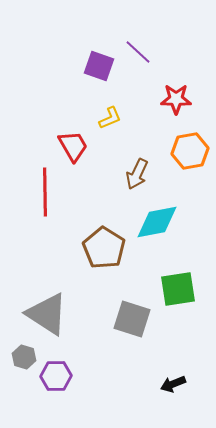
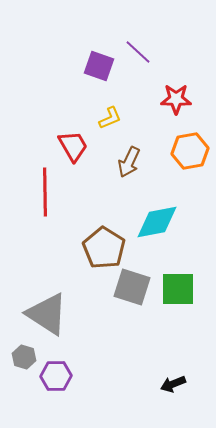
brown arrow: moved 8 px left, 12 px up
green square: rotated 9 degrees clockwise
gray square: moved 32 px up
